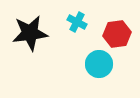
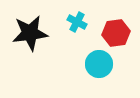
red hexagon: moved 1 px left, 1 px up
